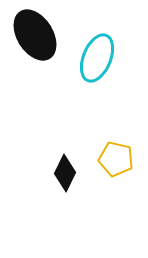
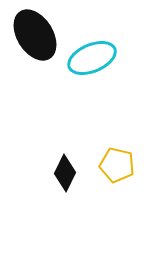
cyan ellipse: moved 5 px left; rotated 45 degrees clockwise
yellow pentagon: moved 1 px right, 6 px down
